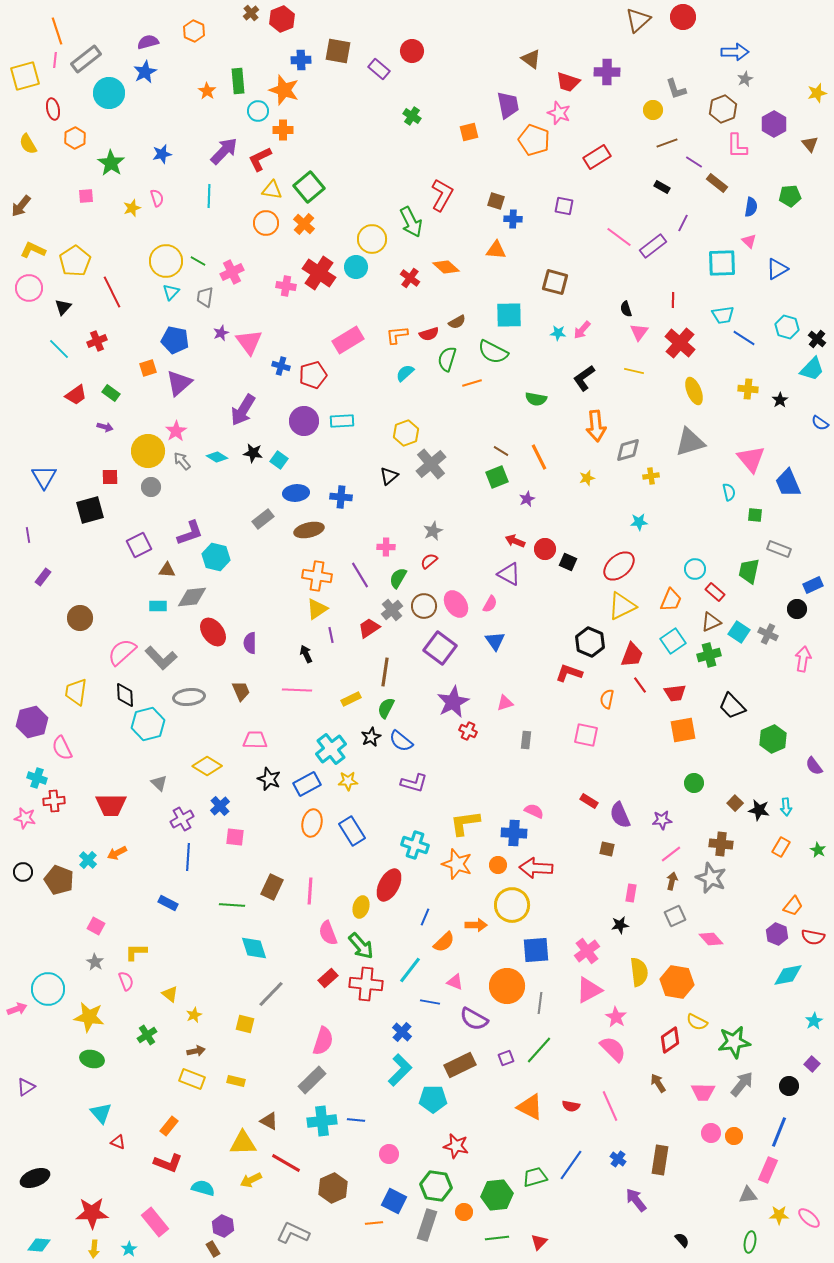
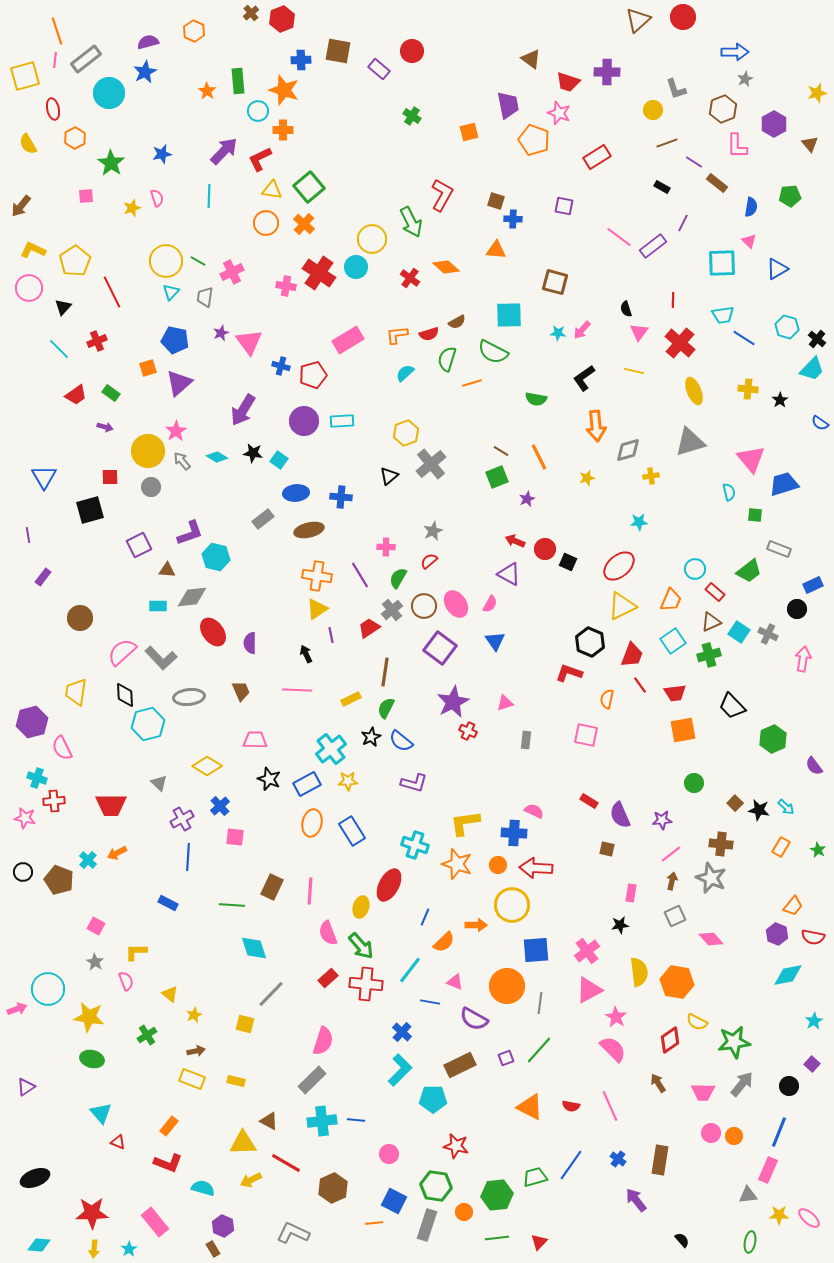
blue trapezoid at (788, 483): moved 4 px left, 1 px down; rotated 96 degrees clockwise
green trapezoid at (749, 571): rotated 140 degrees counterclockwise
cyan arrow at (786, 807): rotated 42 degrees counterclockwise
